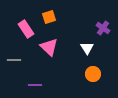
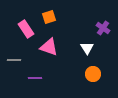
pink triangle: rotated 24 degrees counterclockwise
purple line: moved 7 px up
